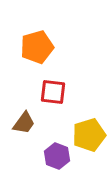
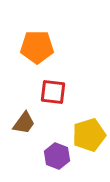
orange pentagon: rotated 16 degrees clockwise
